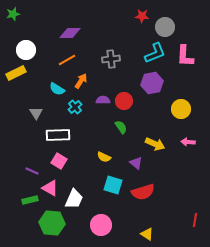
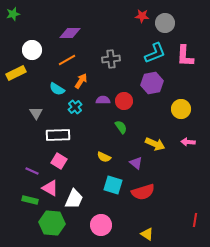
gray circle: moved 4 px up
white circle: moved 6 px right
green rectangle: rotated 28 degrees clockwise
